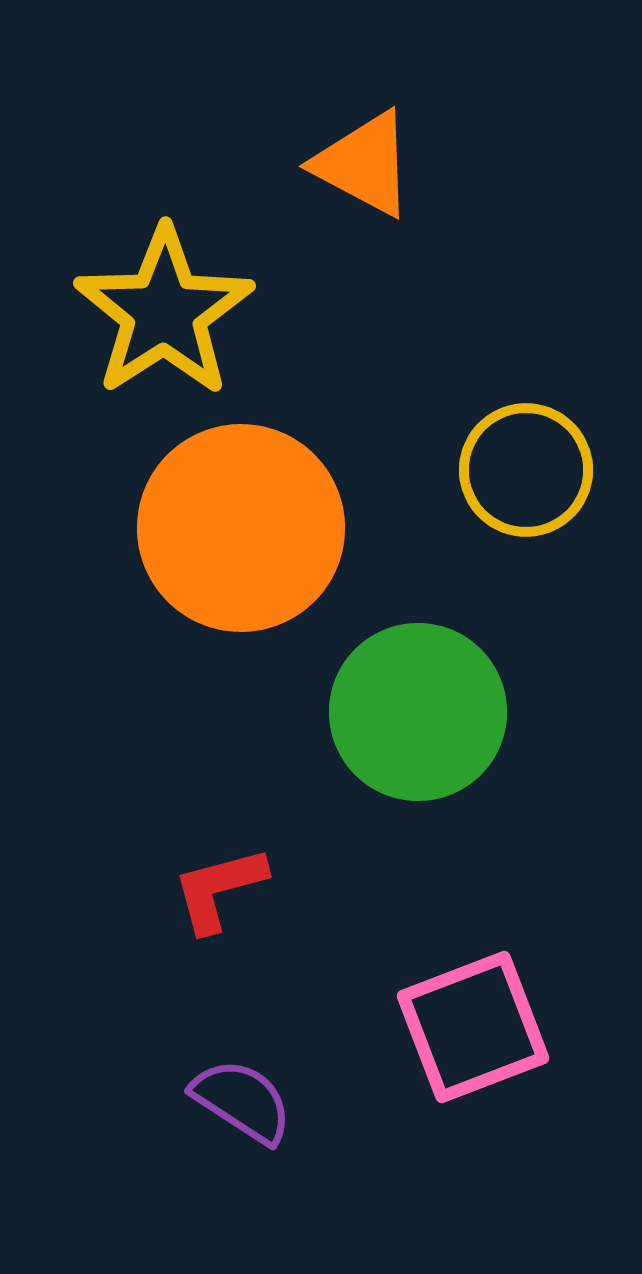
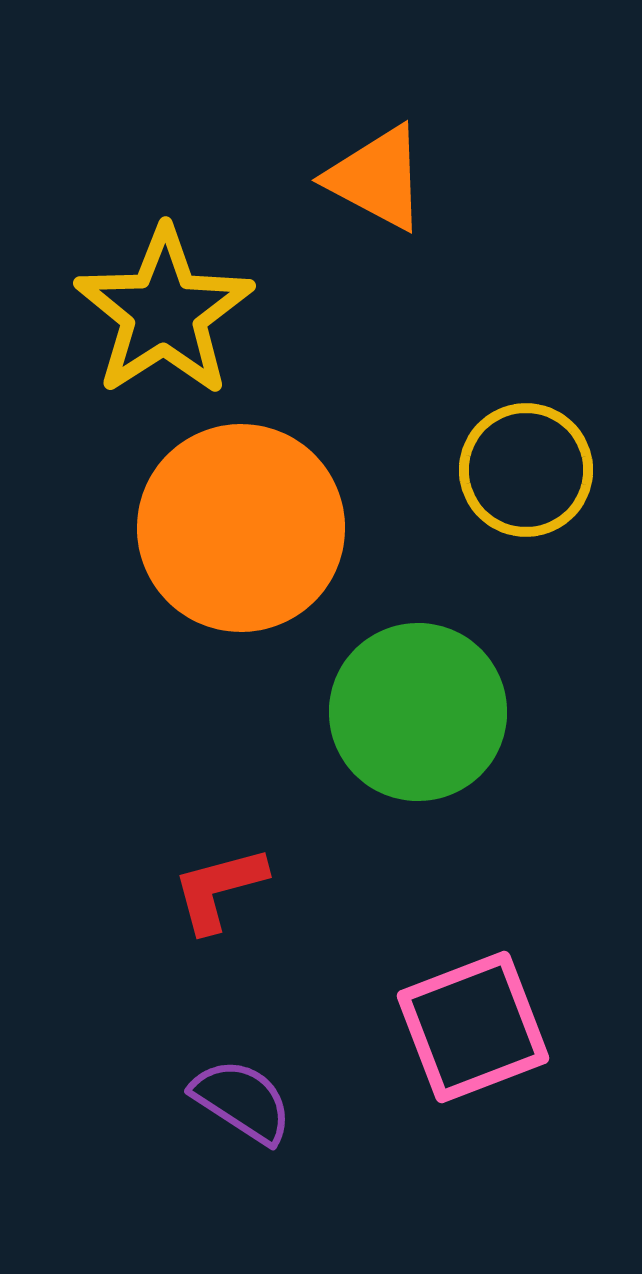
orange triangle: moved 13 px right, 14 px down
